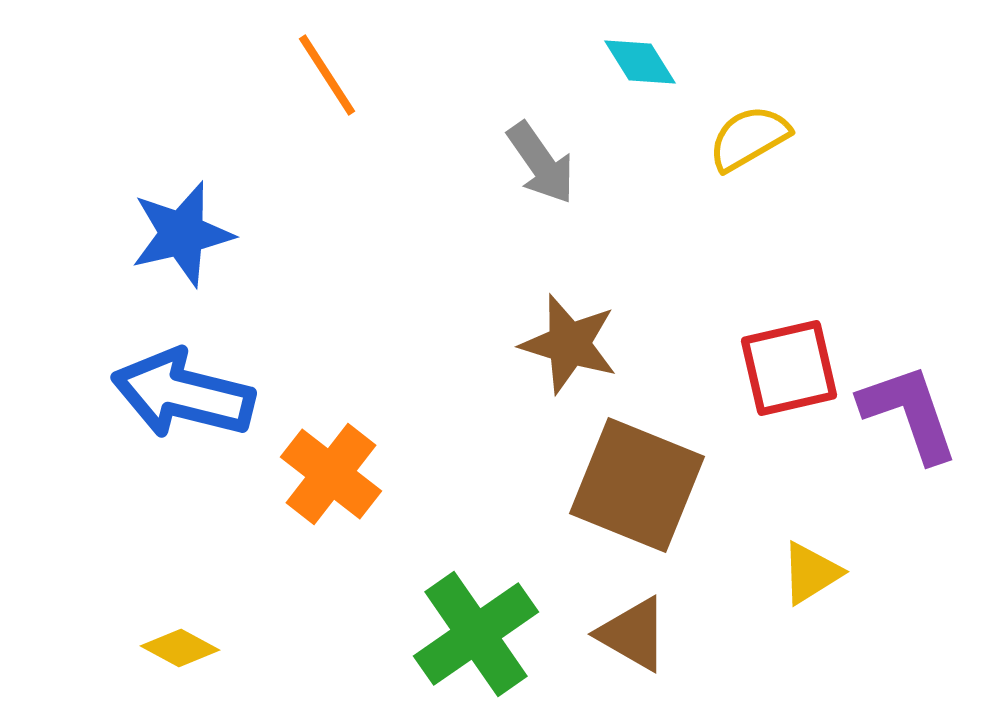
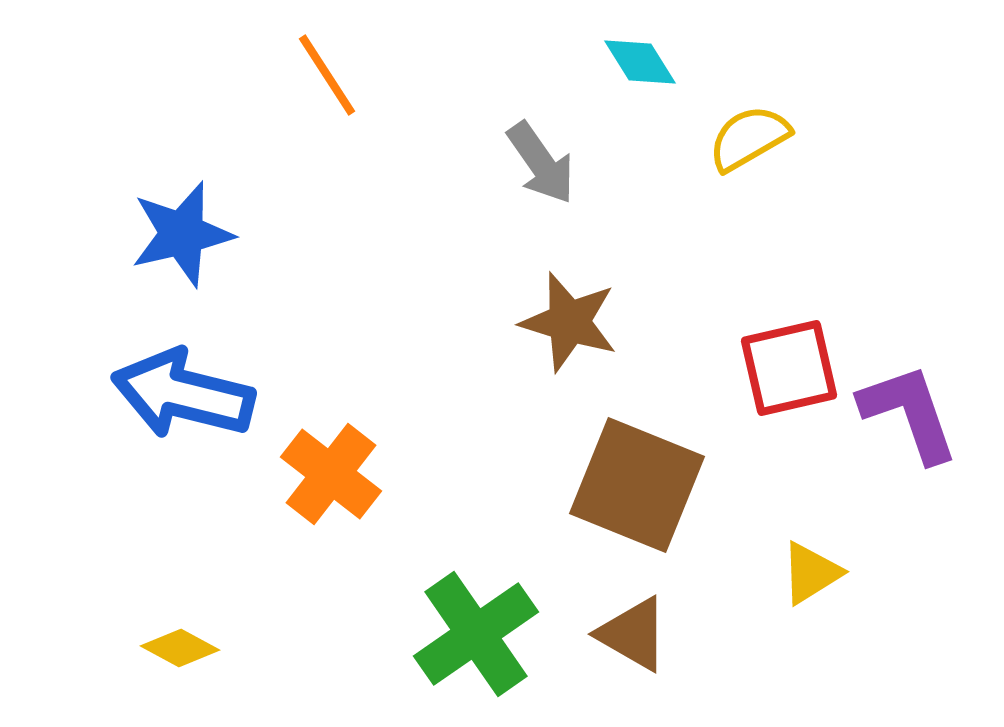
brown star: moved 22 px up
